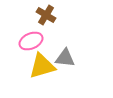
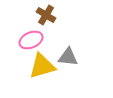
pink ellipse: moved 1 px up
gray triangle: moved 3 px right, 1 px up
